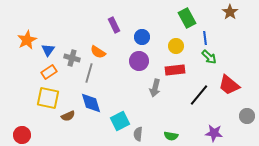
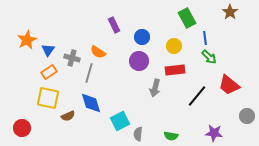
yellow circle: moved 2 px left
black line: moved 2 px left, 1 px down
red circle: moved 7 px up
